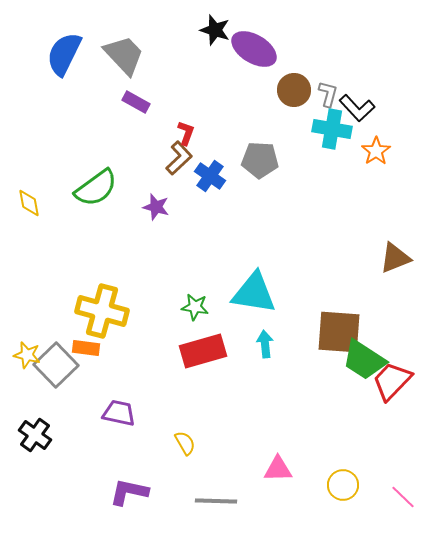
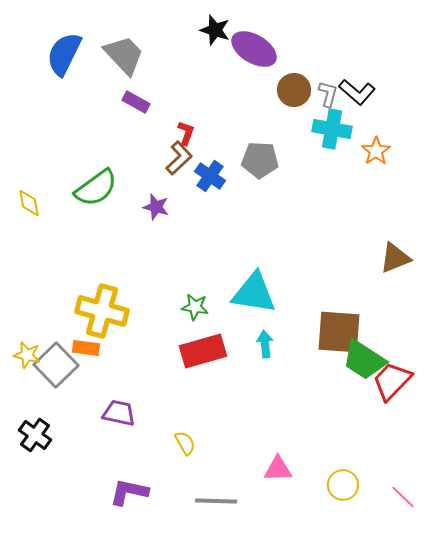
black L-shape: moved 16 px up; rotated 6 degrees counterclockwise
